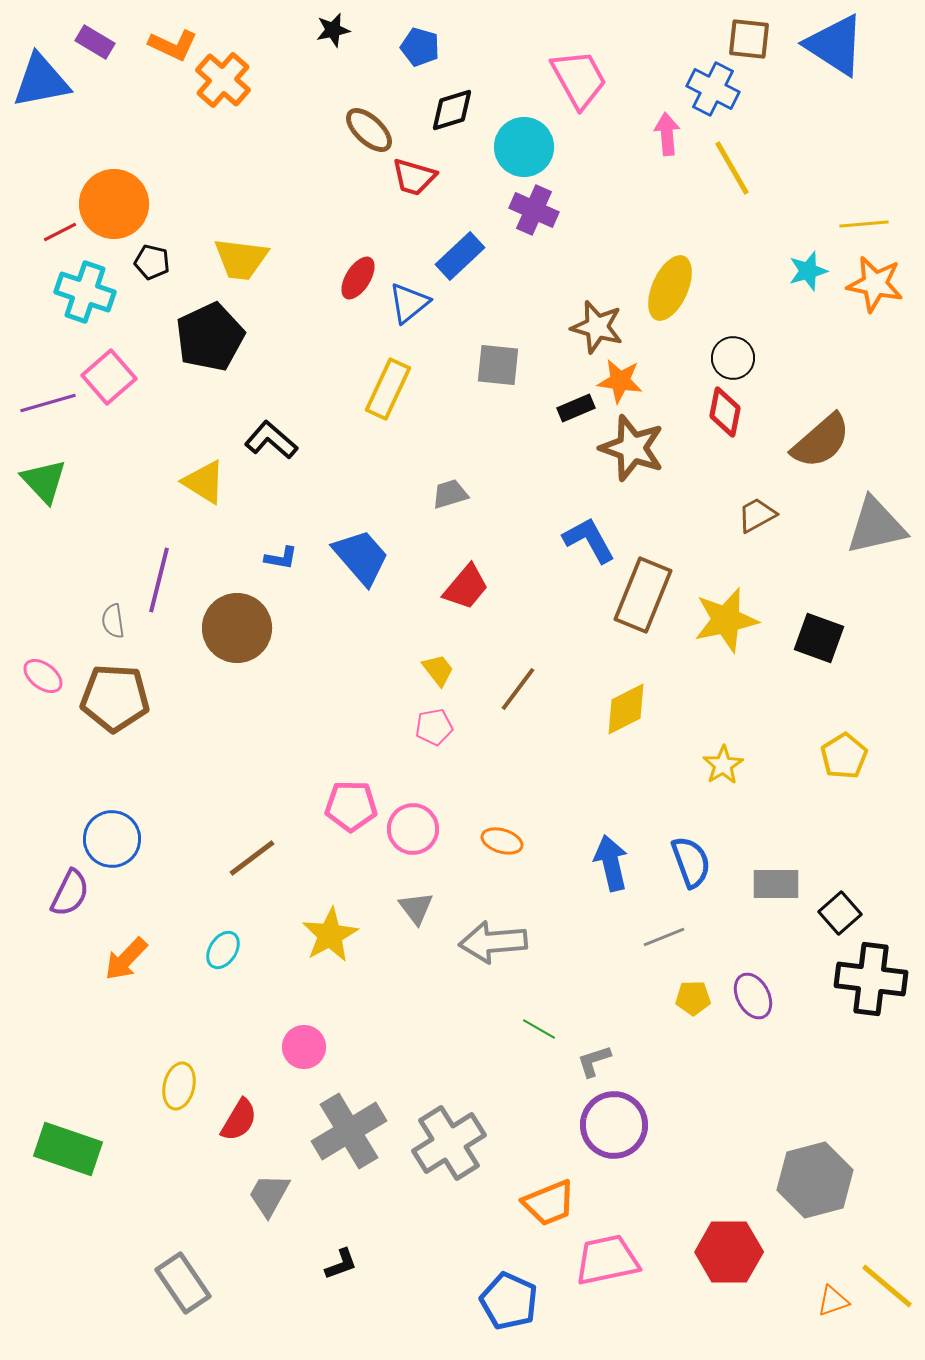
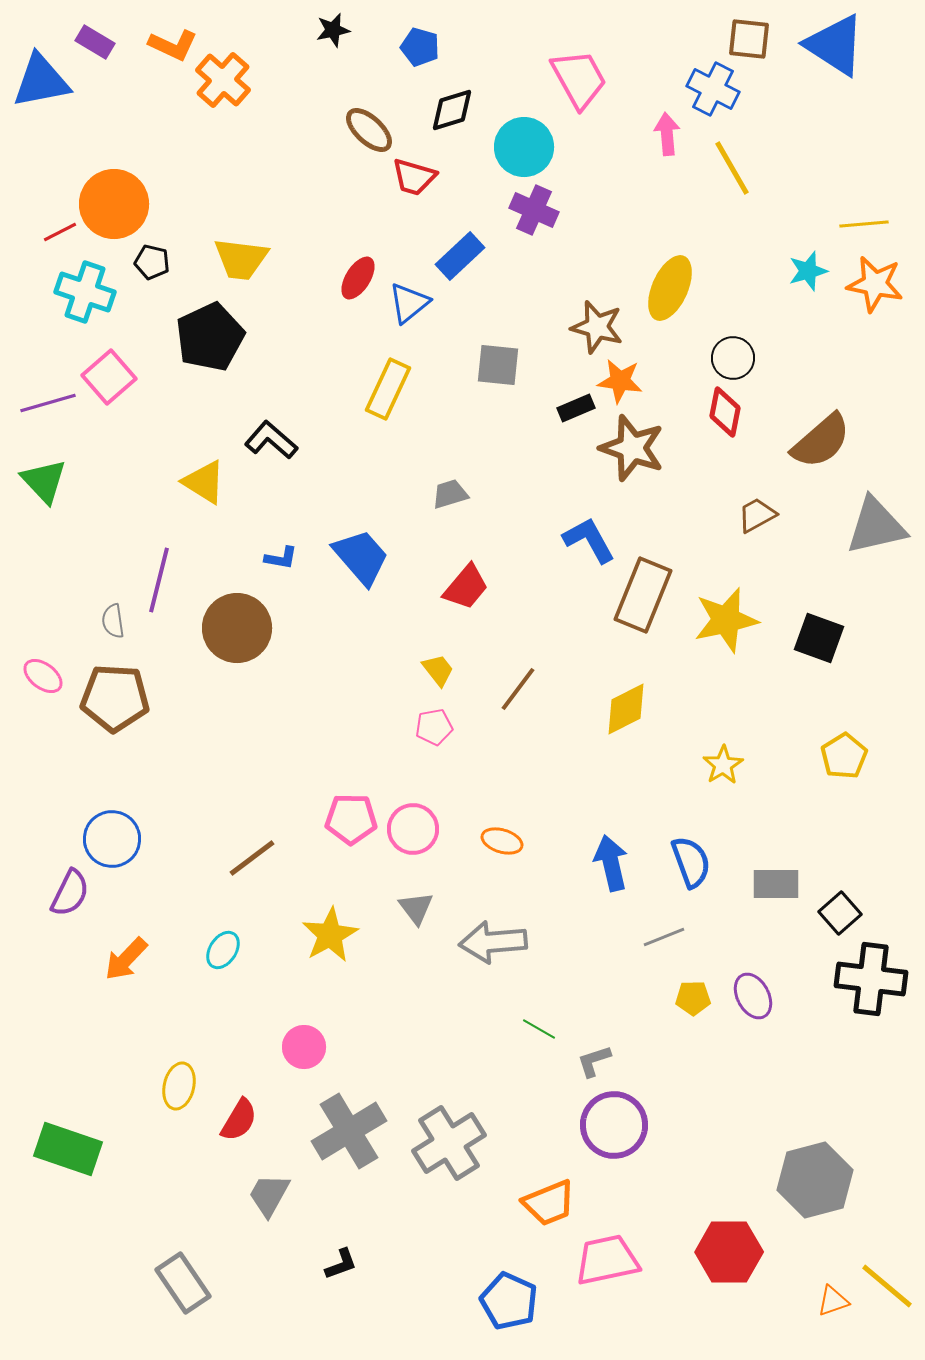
pink pentagon at (351, 806): moved 13 px down
